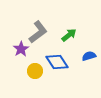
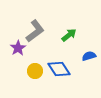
gray L-shape: moved 3 px left, 1 px up
purple star: moved 3 px left, 1 px up
blue diamond: moved 2 px right, 7 px down
